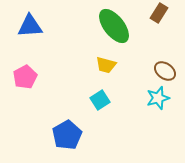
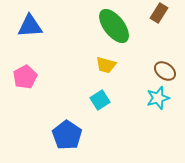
blue pentagon: rotated 8 degrees counterclockwise
